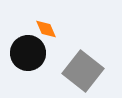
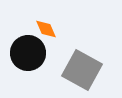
gray square: moved 1 px left, 1 px up; rotated 9 degrees counterclockwise
